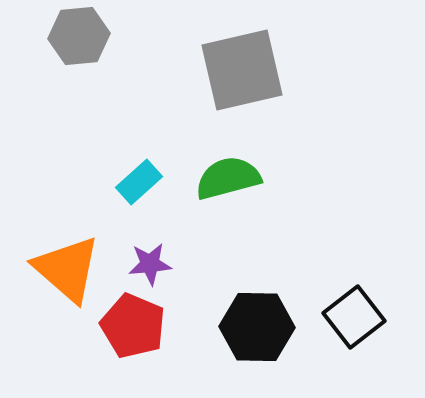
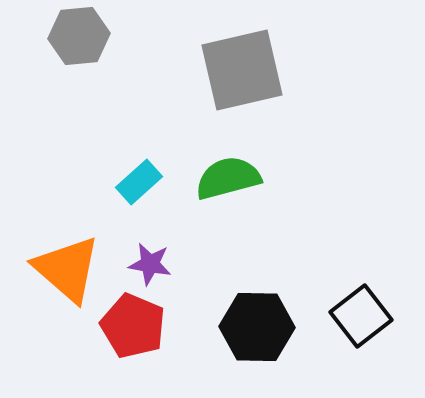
purple star: rotated 15 degrees clockwise
black square: moved 7 px right, 1 px up
